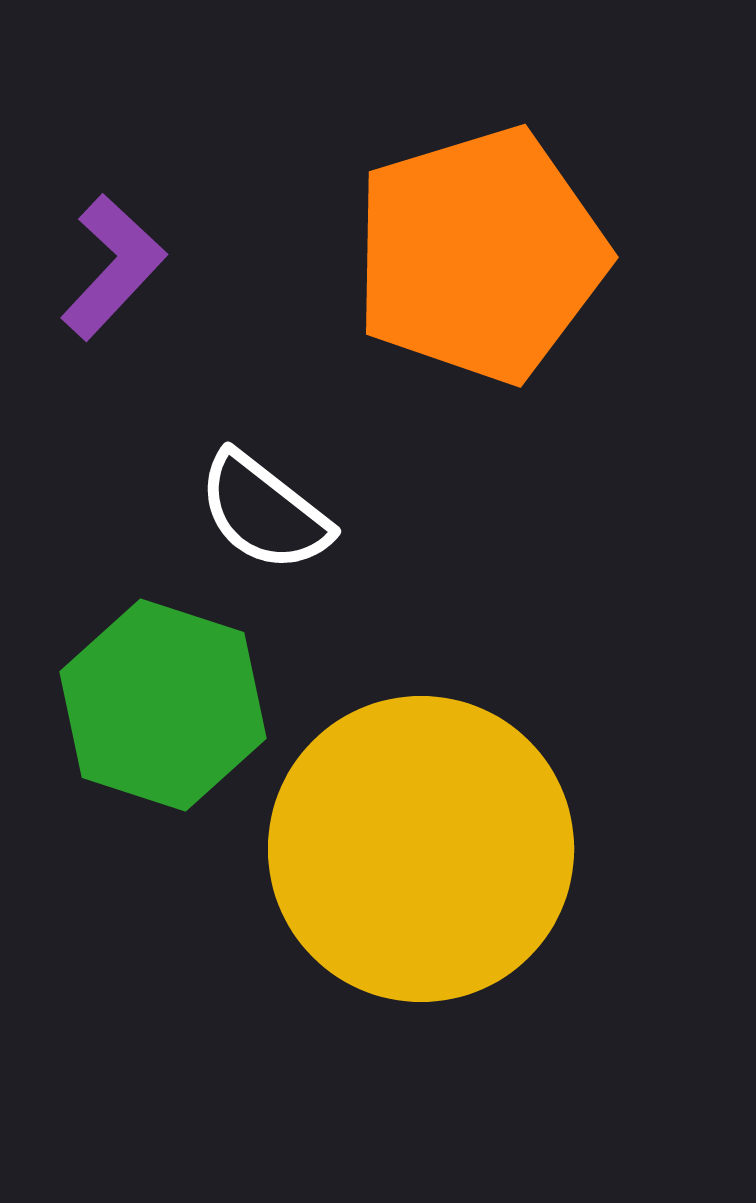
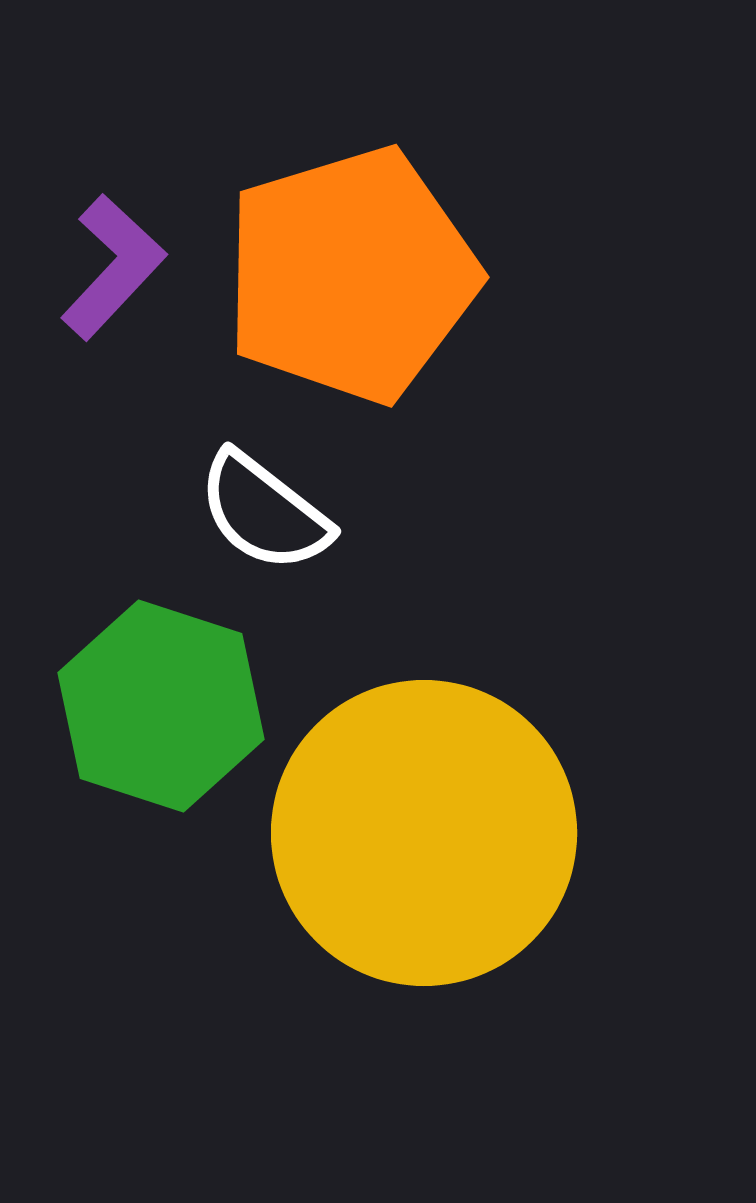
orange pentagon: moved 129 px left, 20 px down
green hexagon: moved 2 px left, 1 px down
yellow circle: moved 3 px right, 16 px up
